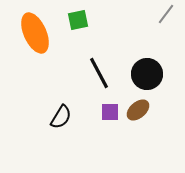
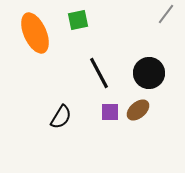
black circle: moved 2 px right, 1 px up
